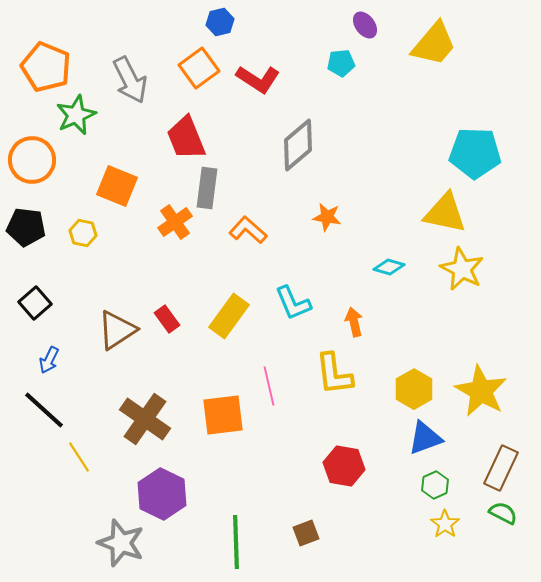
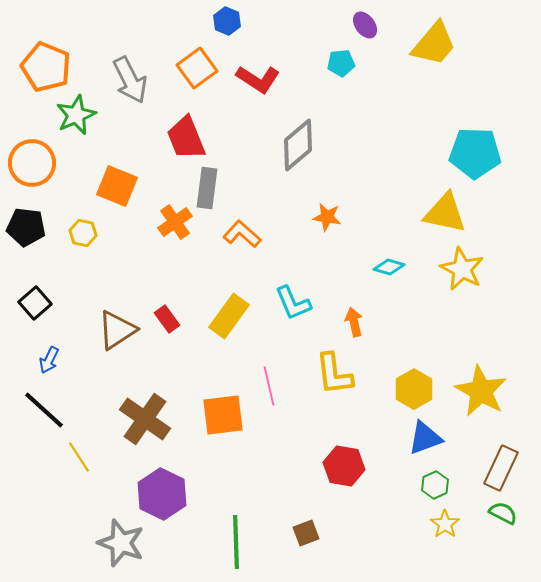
blue hexagon at (220, 22): moved 7 px right, 1 px up; rotated 24 degrees counterclockwise
orange square at (199, 68): moved 2 px left
orange circle at (32, 160): moved 3 px down
orange L-shape at (248, 230): moved 6 px left, 4 px down
